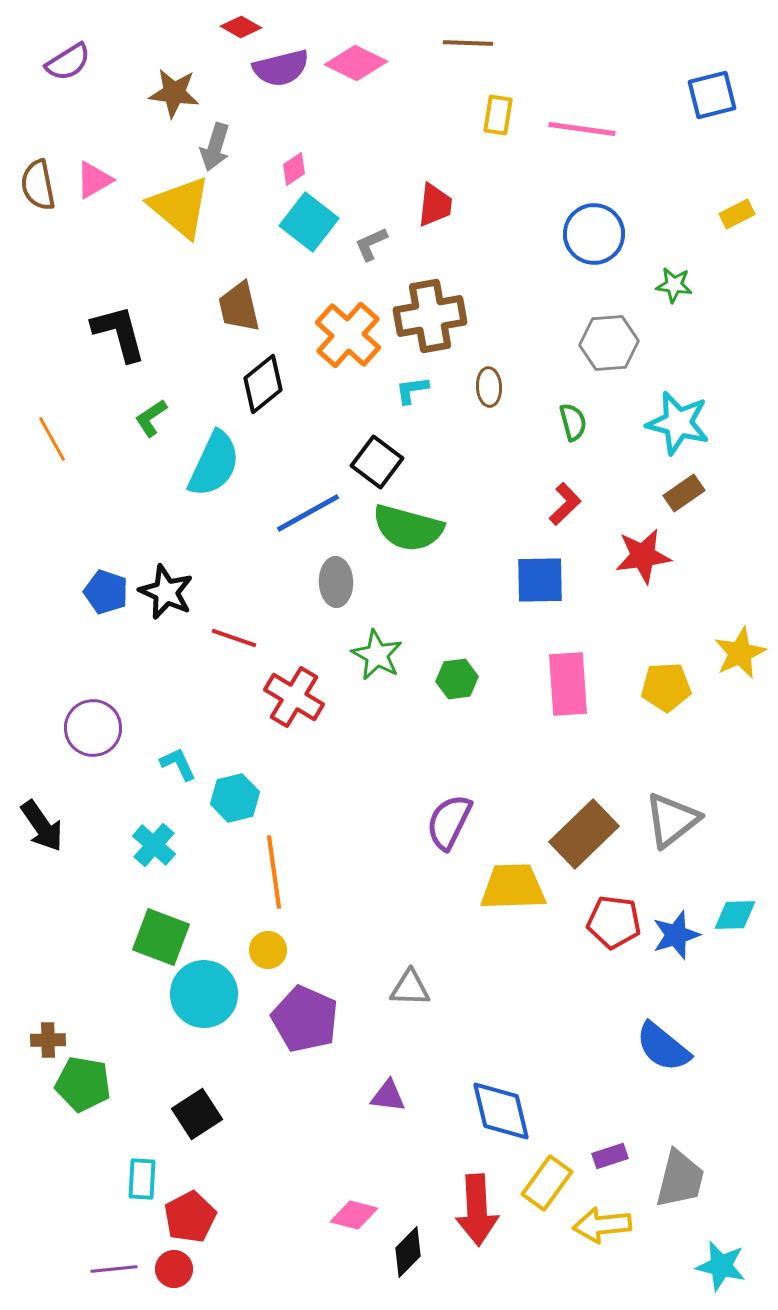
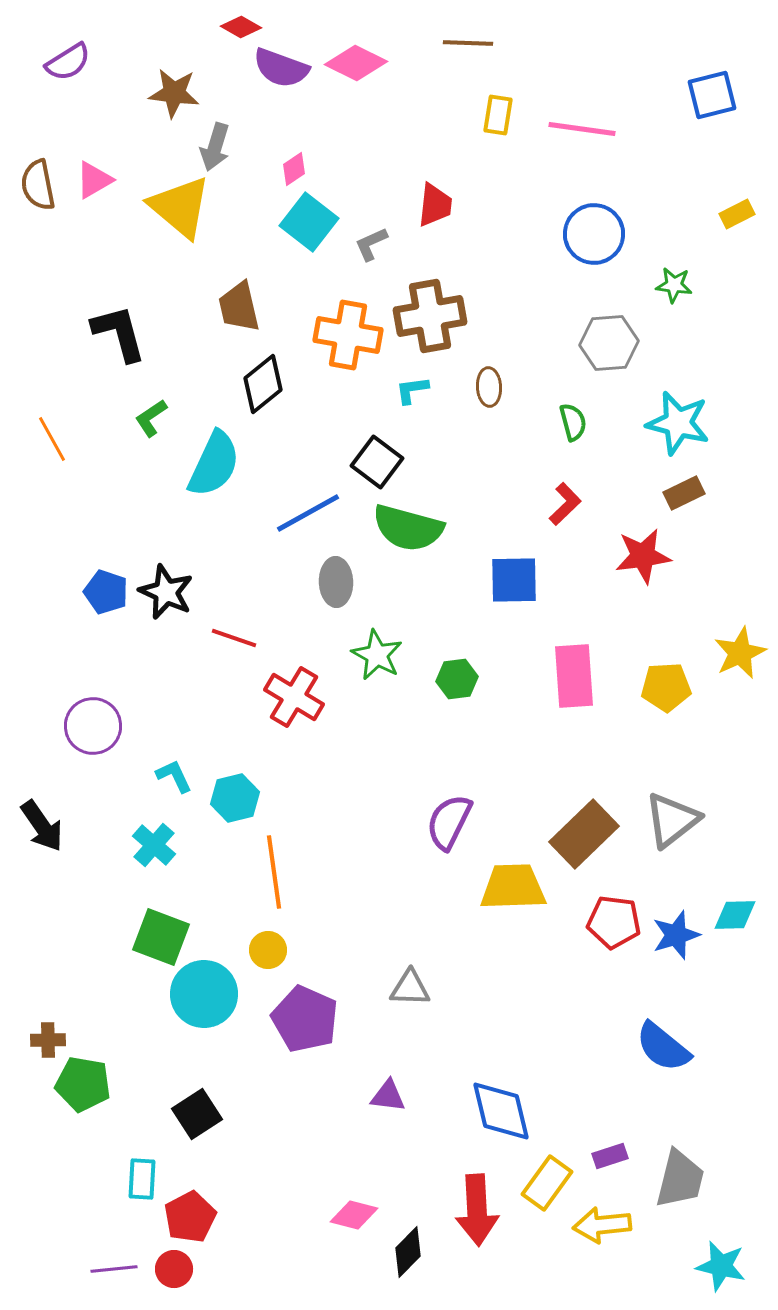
purple semicircle at (281, 68): rotated 34 degrees clockwise
orange cross at (348, 335): rotated 32 degrees counterclockwise
brown rectangle at (684, 493): rotated 9 degrees clockwise
blue square at (540, 580): moved 26 px left
pink rectangle at (568, 684): moved 6 px right, 8 px up
purple circle at (93, 728): moved 2 px up
cyan L-shape at (178, 764): moved 4 px left, 12 px down
